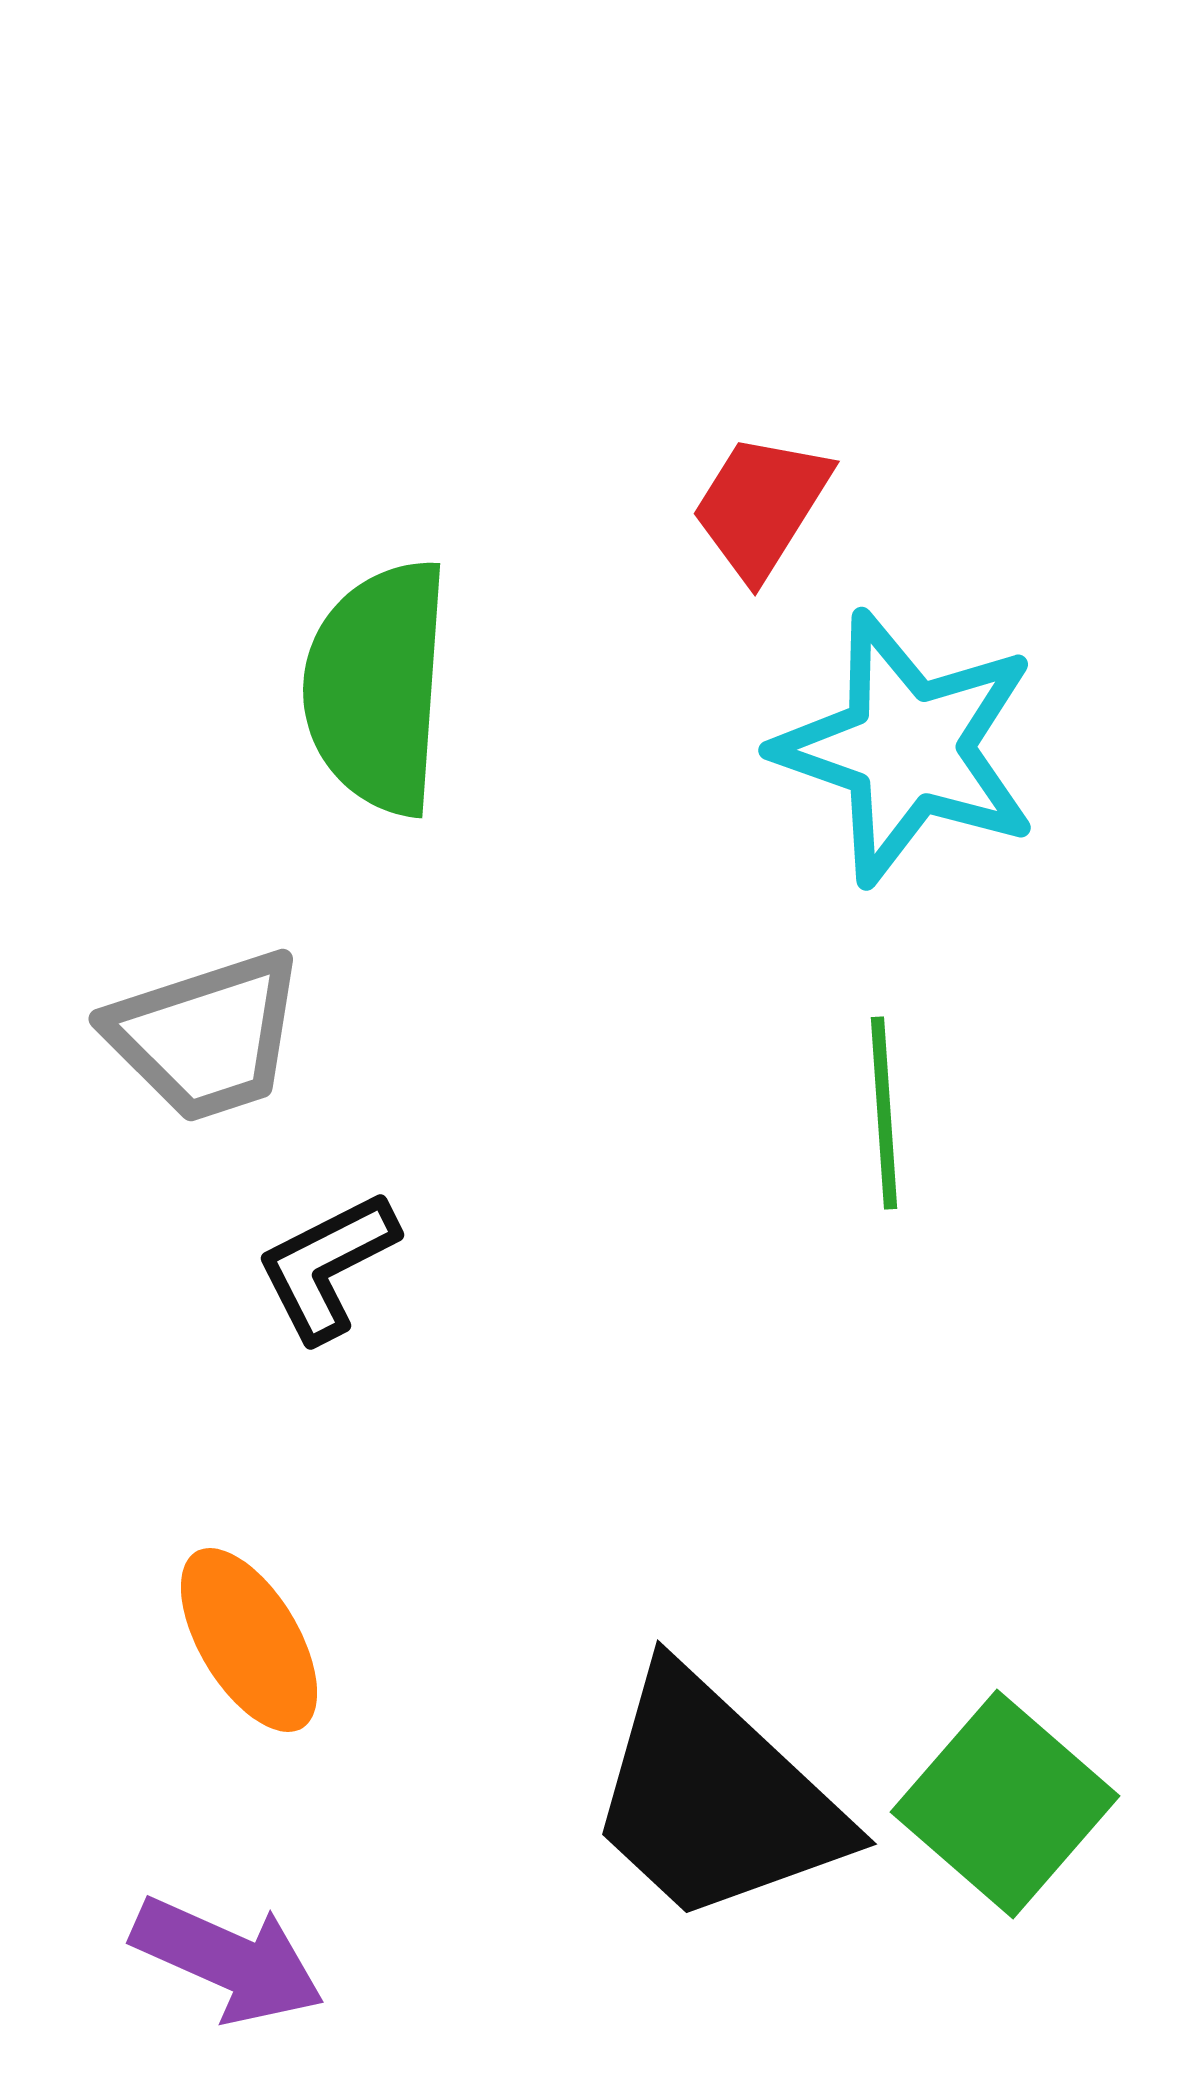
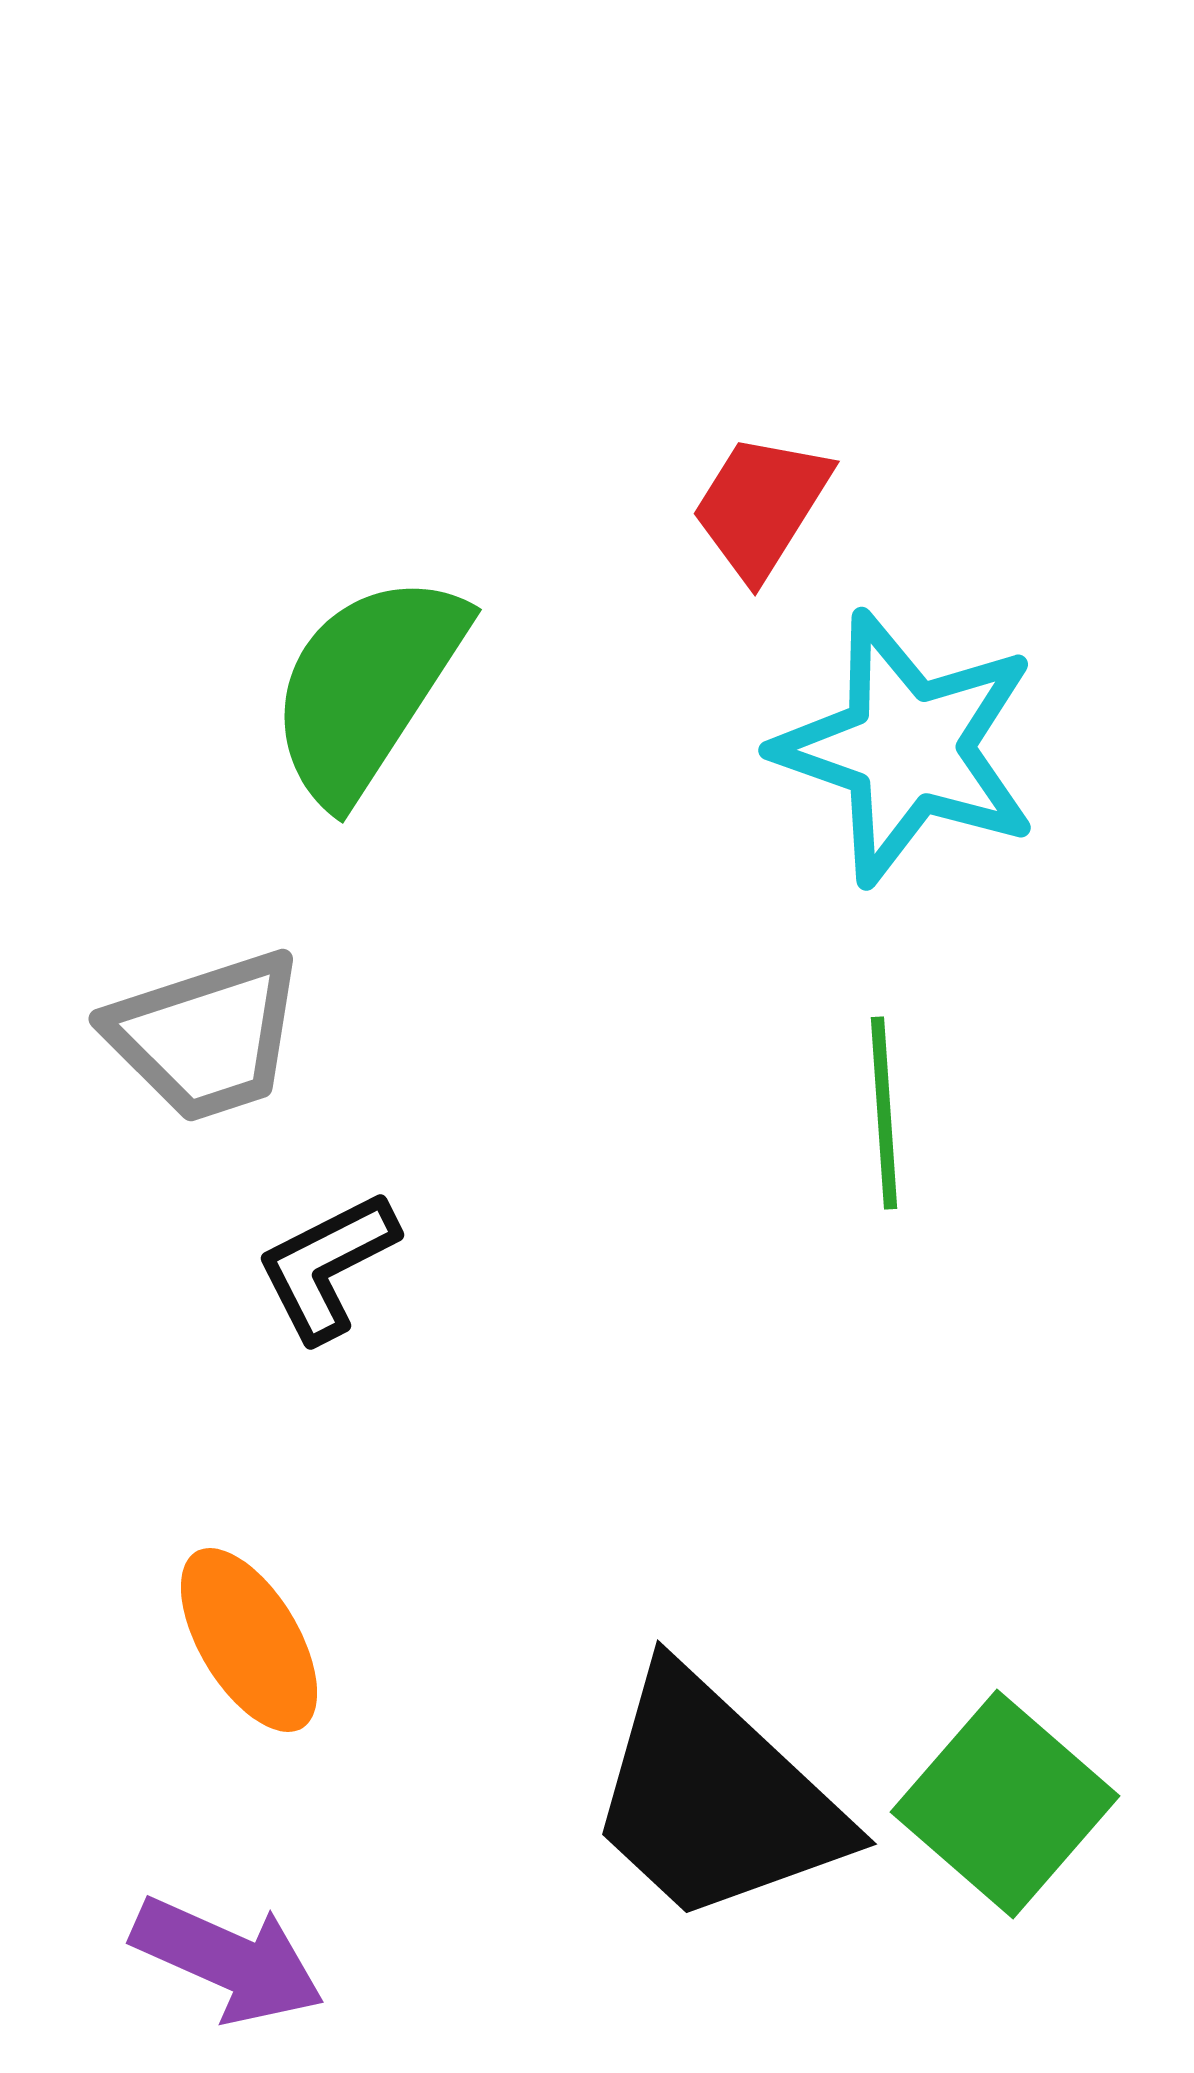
green semicircle: moved 10 px left; rotated 29 degrees clockwise
